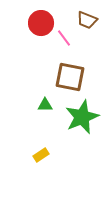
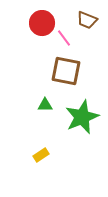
red circle: moved 1 px right
brown square: moved 4 px left, 6 px up
